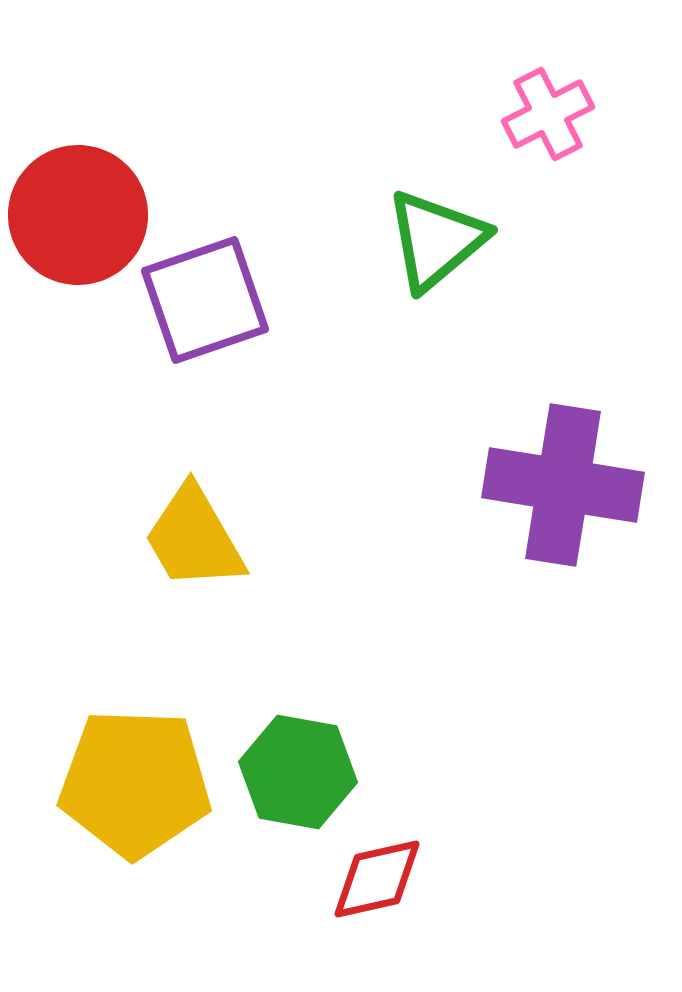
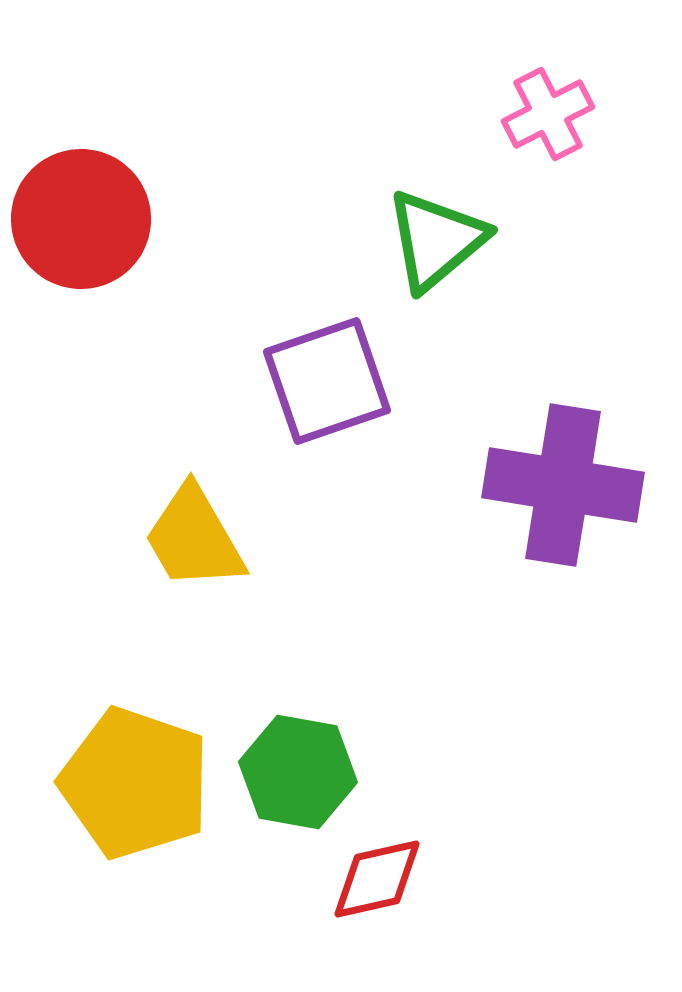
red circle: moved 3 px right, 4 px down
purple square: moved 122 px right, 81 px down
yellow pentagon: rotated 17 degrees clockwise
